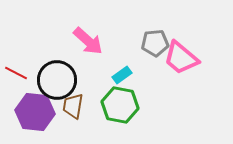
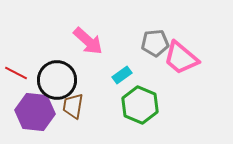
green hexagon: moved 20 px right; rotated 12 degrees clockwise
